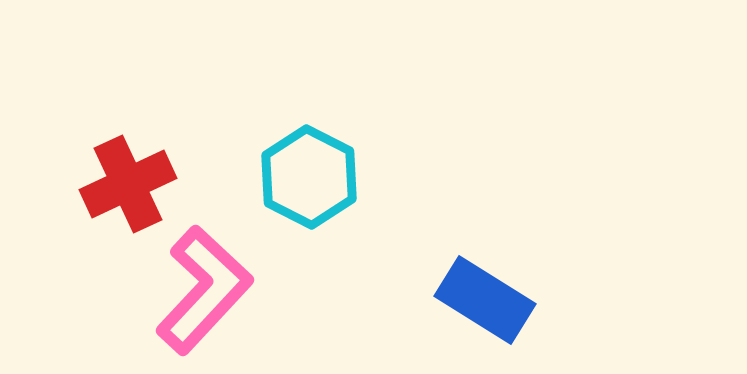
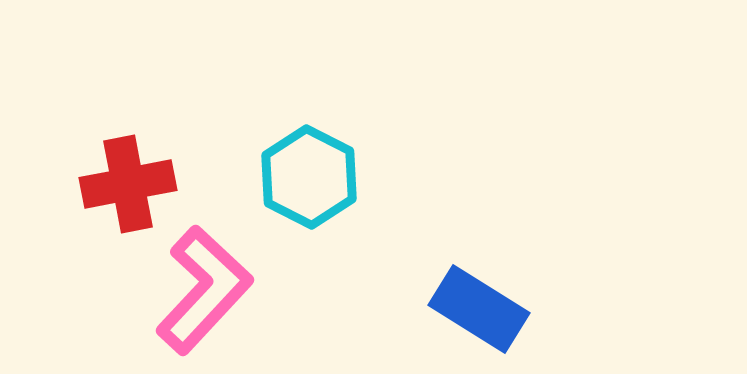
red cross: rotated 14 degrees clockwise
blue rectangle: moved 6 px left, 9 px down
